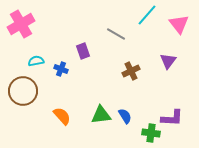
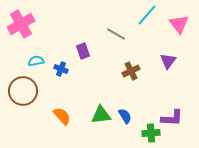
green cross: rotated 12 degrees counterclockwise
